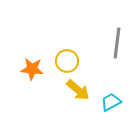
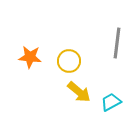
yellow circle: moved 2 px right
orange star: moved 2 px left, 12 px up
yellow arrow: moved 1 px right, 2 px down
